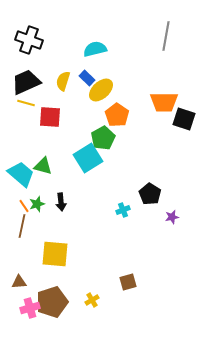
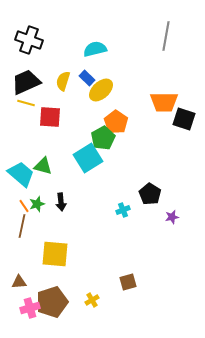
orange pentagon: moved 1 px left, 7 px down
